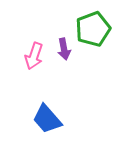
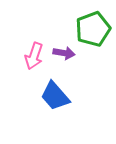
purple arrow: moved 4 px down; rotated 70 degrees counterclockwise
blue trapezoid: moved 8 px right, 23 px up
